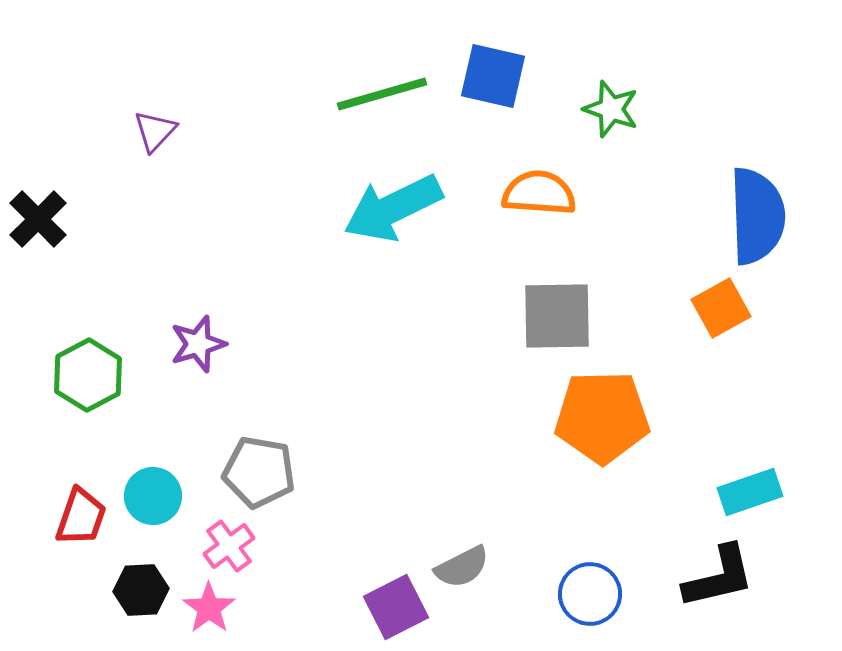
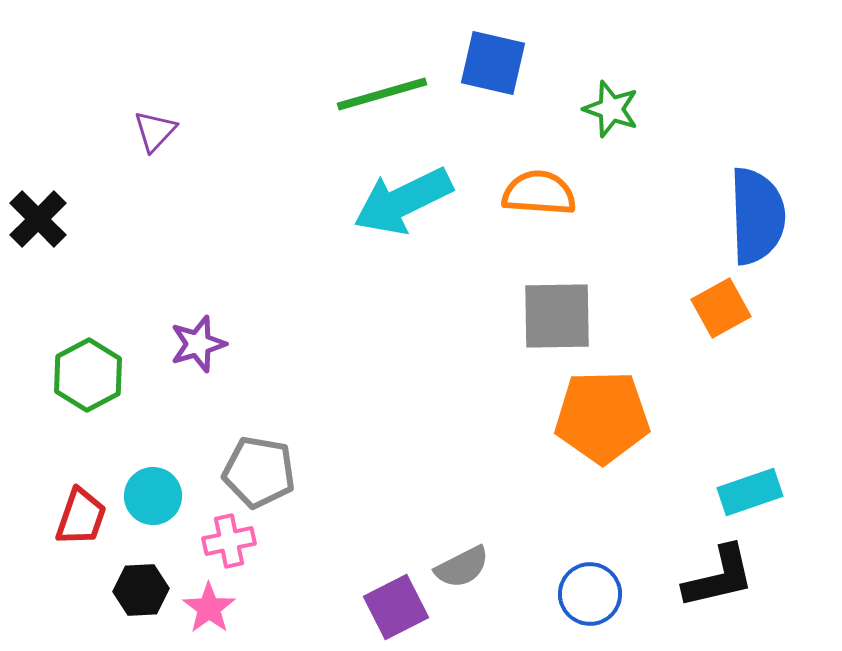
blue square: moved 13 px up
cyan arrow: moved 10 px right, 7 px up
pink cross: moved 5 px up; rotated 24 degrees clockwise
